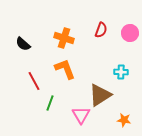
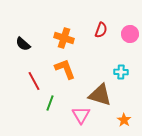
pink circle: moved 1 px down
brown triangle: rotated 50 degrees clockwise
orange star: rotated 24 degrees clockwise
